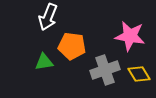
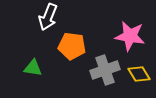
green triangle: moved 11 px left, 6 px down; rotated 18 degrees clockwise
